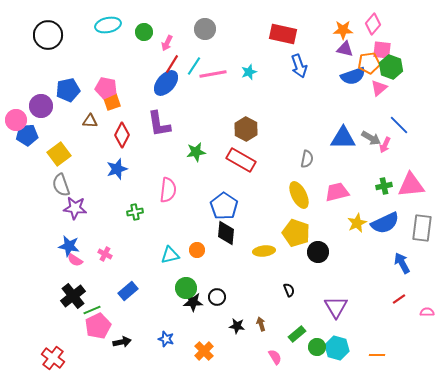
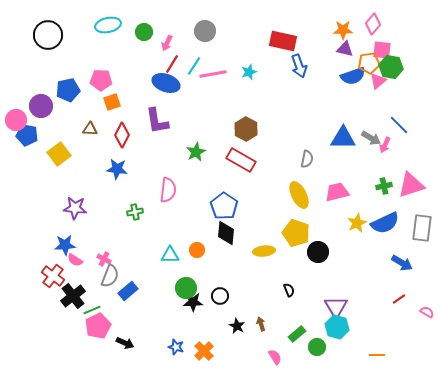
gray circle at (205, 29): moved 2 px down
red rectangle at (283, 34): moved 7 px down
green hexagon at (391, 67): rotated 10 degrees counterclockwise
blue ellipse at (166, 83): rotated 68 degrees clockwise
pink pentagon at (106, 88): moved 5 px left, 8 px up; rotated 10 degrees counterclockwise
pink triangle at (379, 88): moved 1 px left, 7 px up
brown triangle at (90, 121): moved 8 px down
purple L-shape at (159, 124): moved 2 px left, 3 px up
blue pentagon at (27, 135): rotated 15 degrees clockwise
green star at (196, 152): rotated 18 degrees counterclockwise
blue star at (117, 169): rotated 25 degrees clockwise
gray semicircle at (61, 185): moved 49 px right, 91 px down; rotated 140 degrees counterclockwise
pink triangle at (411, 185): rotated 12 degrees counterclockwise
blue star at (69, 246): moved 4 px left, 1 px up; rotated 15 degrees counterclockwise
pink cross at (105, 254): moved 1 px left, 5 px down
cyan triangle at (170, 255): rotated 12 degrees clockwise
blue arrow at (402, 263): rotated 150 degrees clockwise
black circle at (217, 297): moved 3 px right, 1 px up
pink semicircle at (427, 312): rotated 32 degrees clockwise
black star at (237, 326): rotated 21 degrees clockwise
blue star at (166, 339): moved 10 px right, 8 px down
black arrow at (122, 342): moved 3 px right, 1 px down; rotated 36 degrees clockwise
cyan hexagon at (337, 348): moved 21 px up
red cross at (53, 358): moved 82 px up
